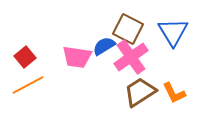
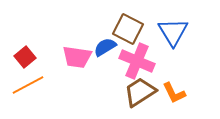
blue semicircle: moved 1 px right, 1 px down
pink cross: moved 6 px right, 4 px down; rotated 32 degrees counterclockwise
